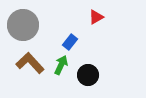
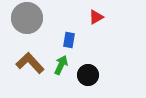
gray circle: moved 4 px right, 7 px up
blue rectangle: moved 1 px left, 2 px up; rotated 28 degrees counterclockwise
